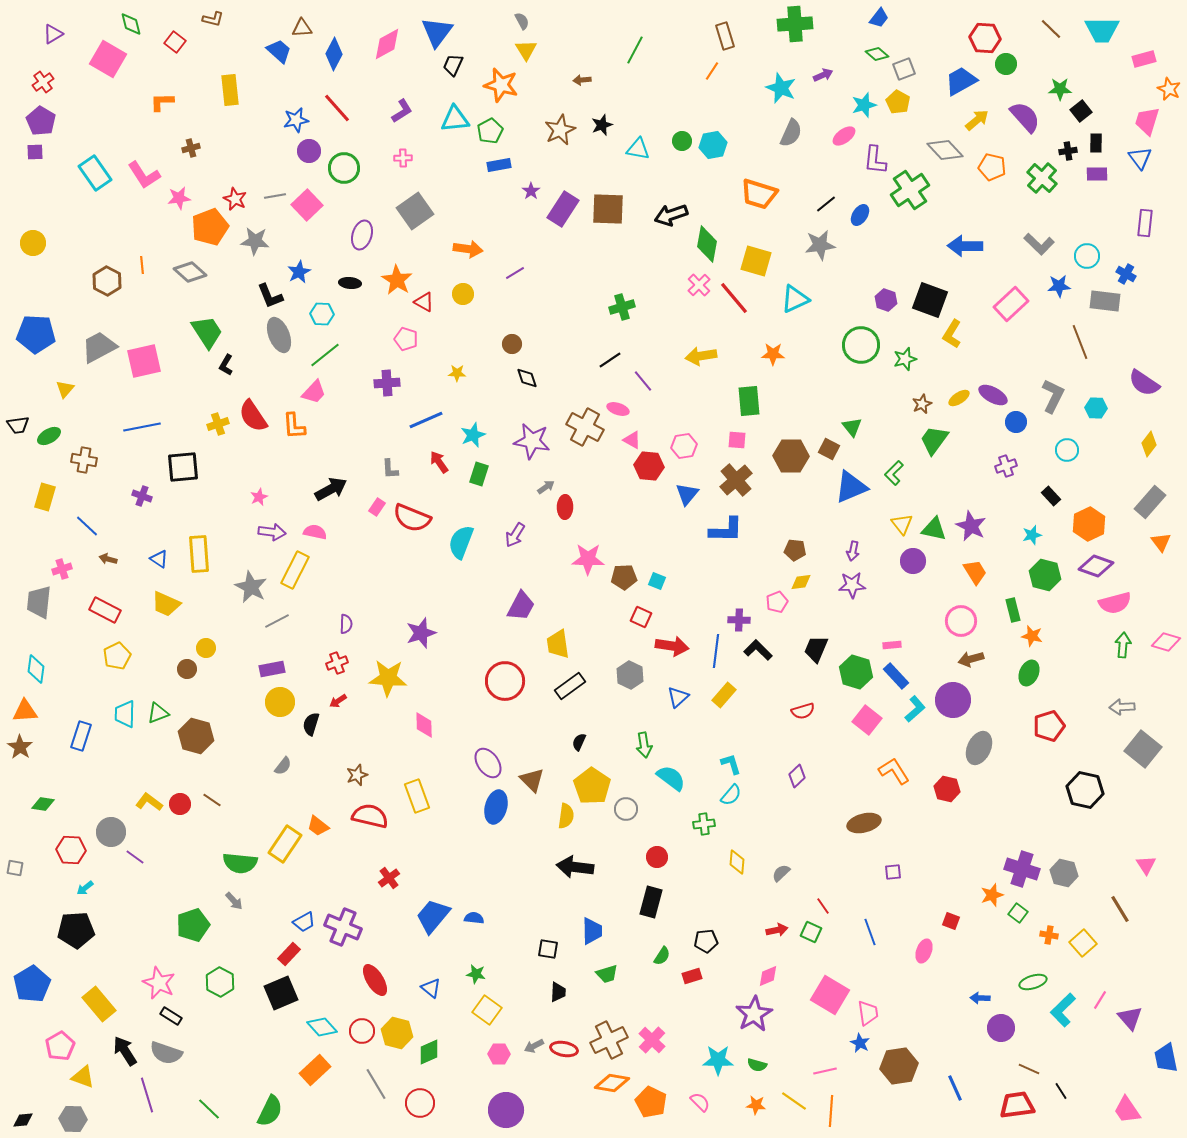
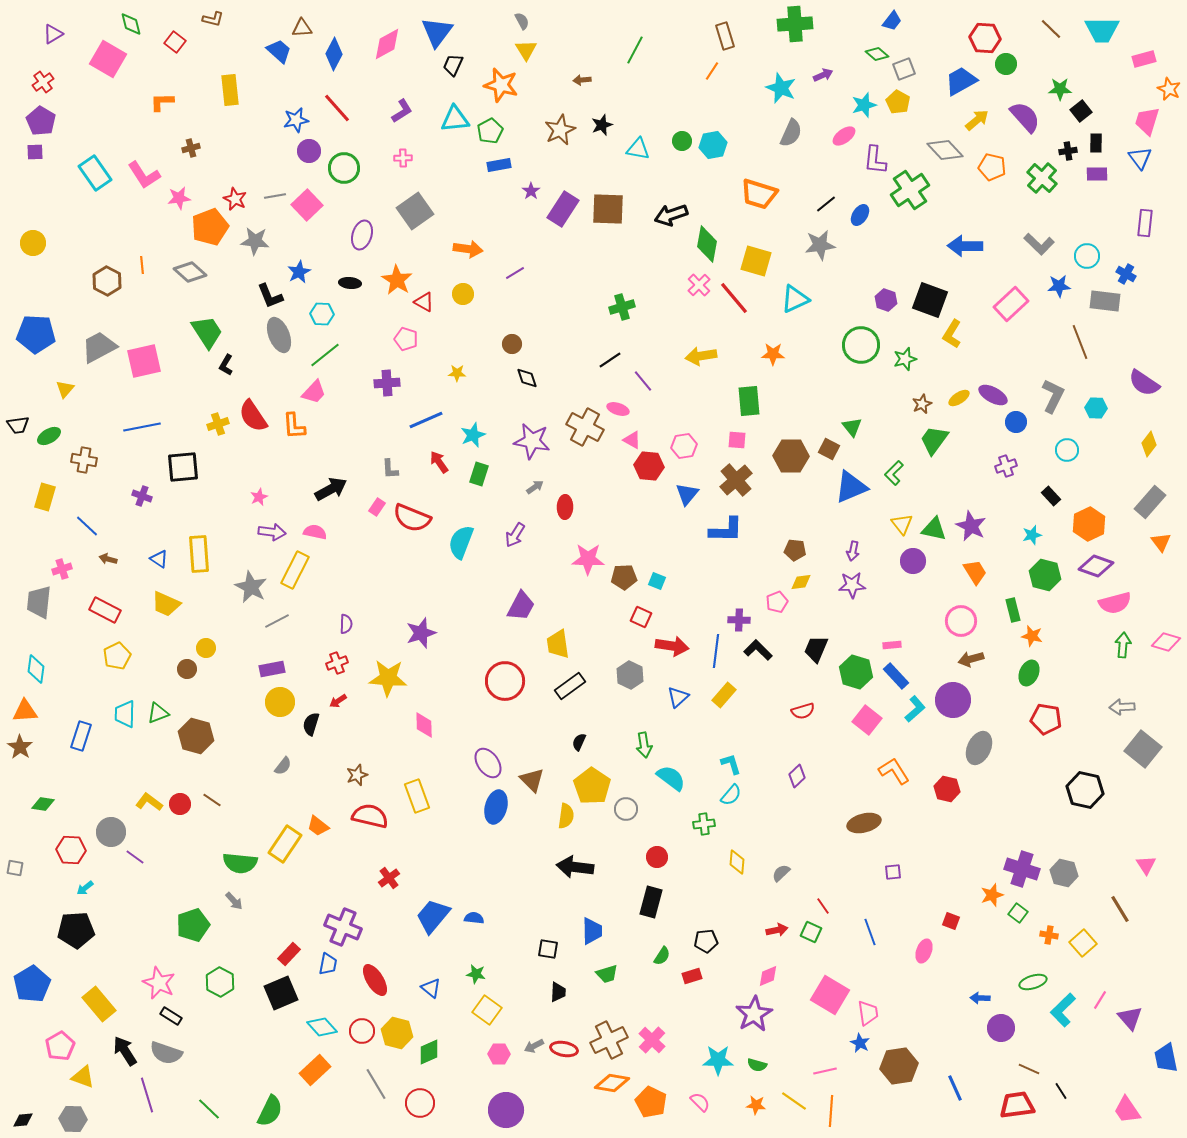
blue trapezoid at (879, 18): moved 13 px right, 3 px down
gray arrow at (546, 487): moved 11 px left
red pentagon at (1049, 726): moved 3 px left, 7 px up; rotated 28 degrees clockwise
blue trapezoid at (304, 922): moved 24 px right, 42 px down; rotated 50 degrees counterclockwise
